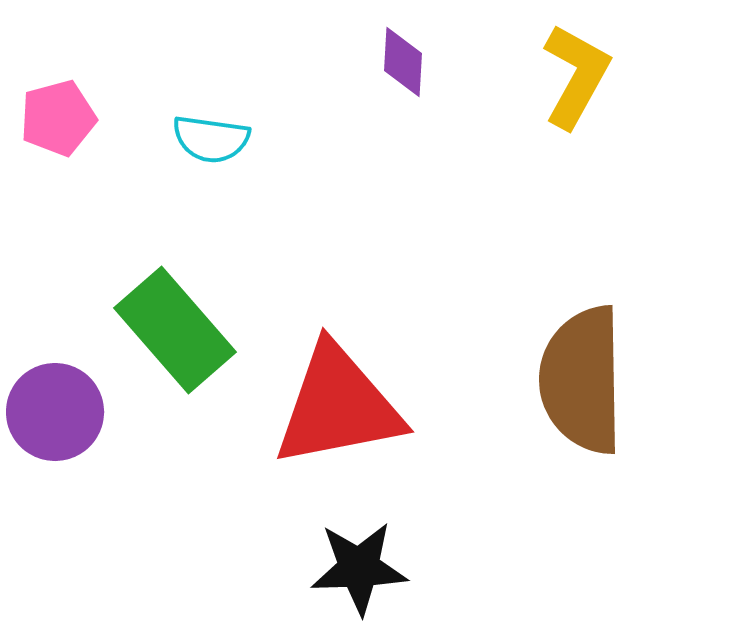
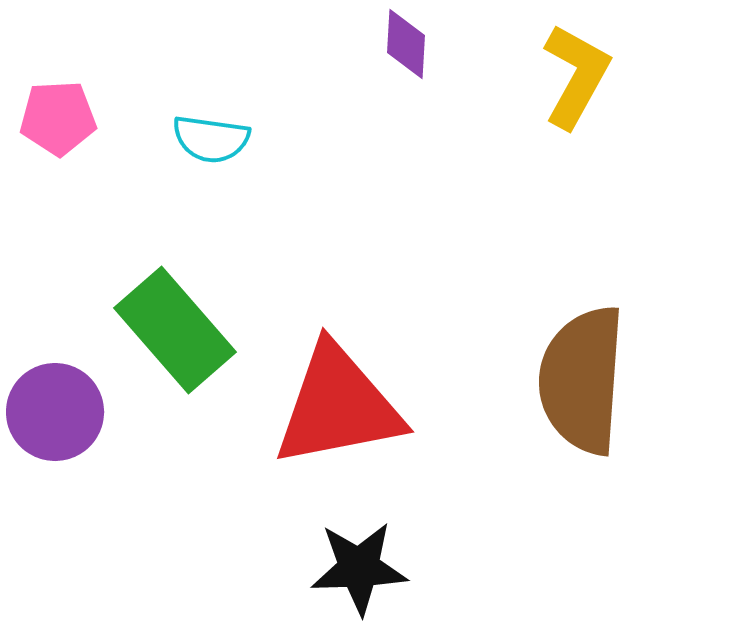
purple diamond: moved 3 px right, 18 px up
pink pentagon: rotated 12 degrees clockwise
brown semicircle: rotated 5 degrees clockwise
